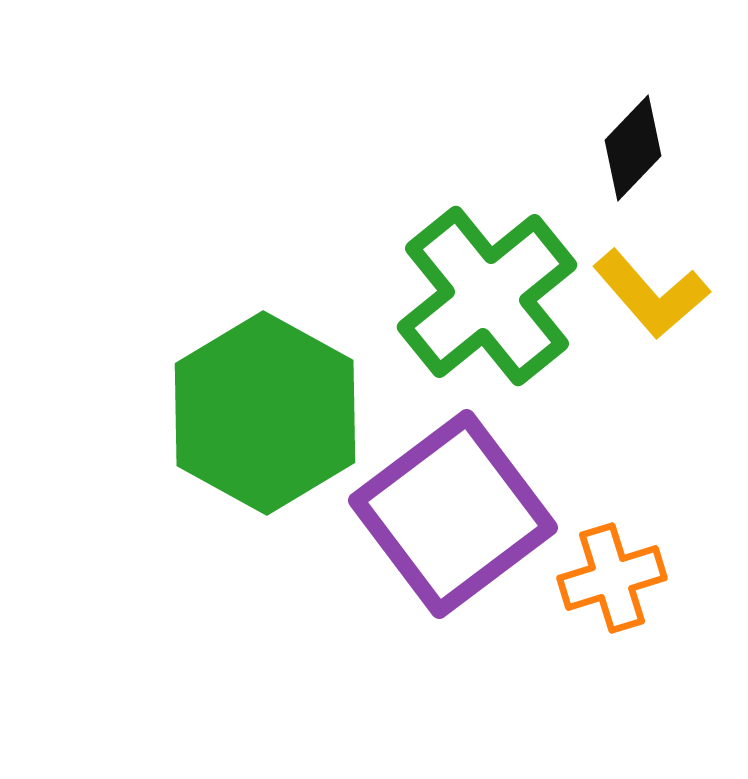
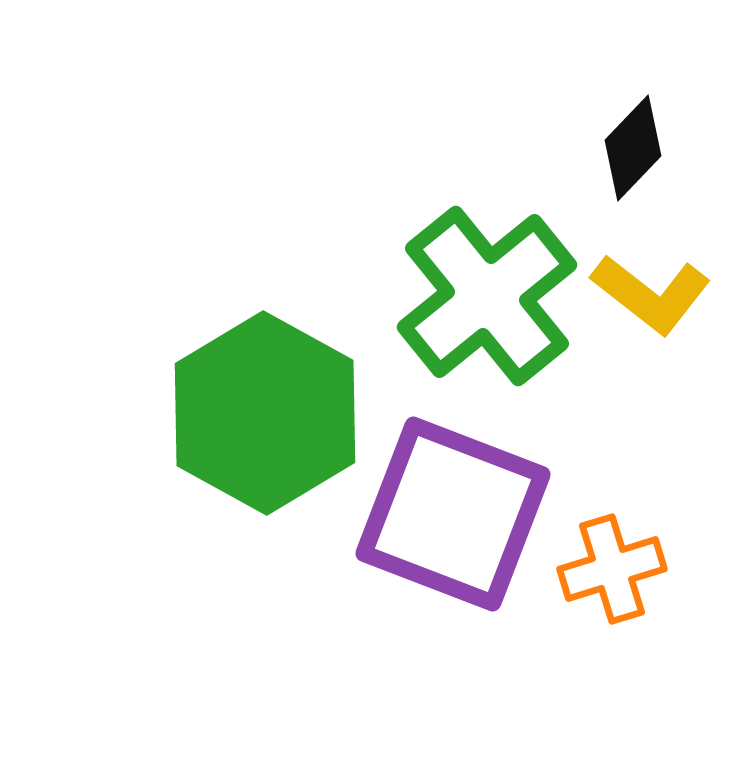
yellow L-shape: rotated 11 degrees counterclockwise
purple square: rotated 32 degrees counterclockwise
orange cross: moved 9 px up
